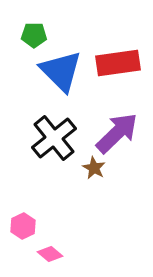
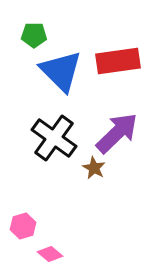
red rectangle: moved 2 px up
black cross: rotated 15 degrees counterclockwise
pink hexagon: rotated 10 degrees clockwise
